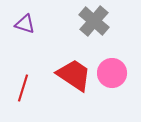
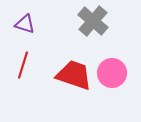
gray cross: moved 1 px left
red trapezoid: rotated 15 degrees counterclockwise
red line: moved 23 px up
